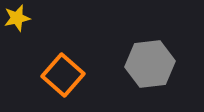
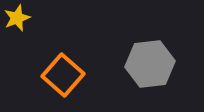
yellow star: rotated 8 degrees counterclockwise
